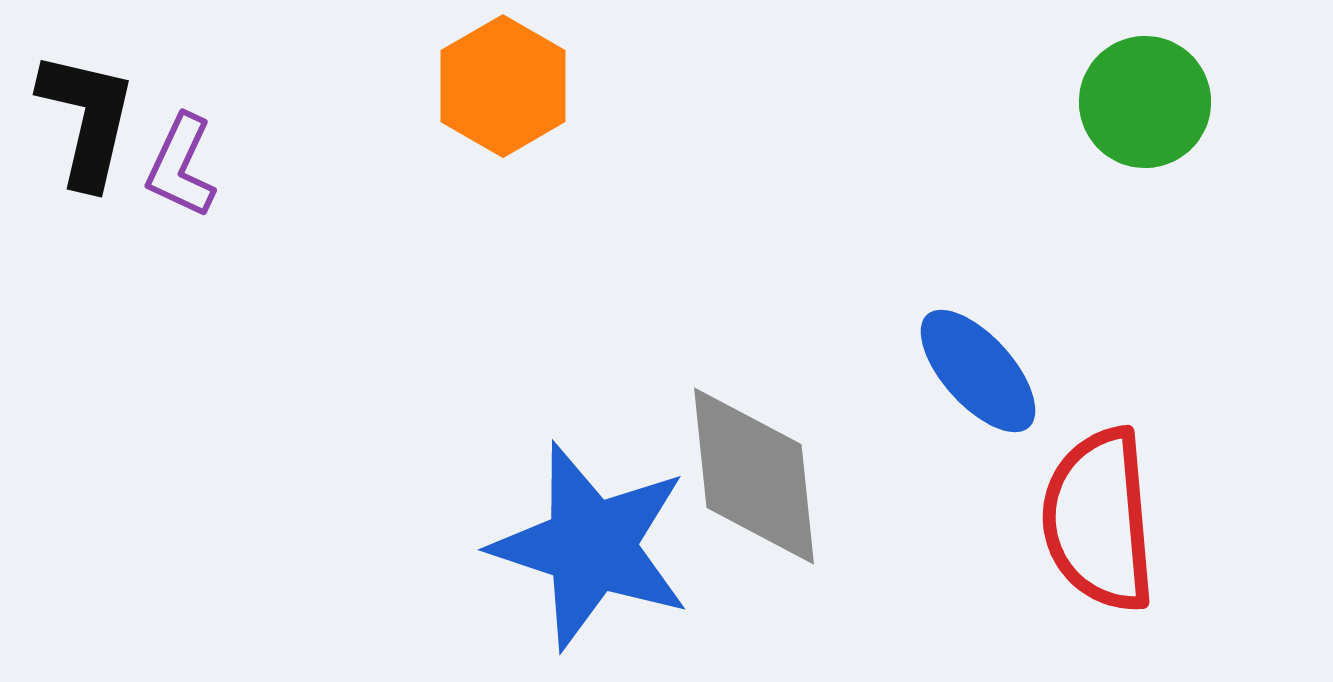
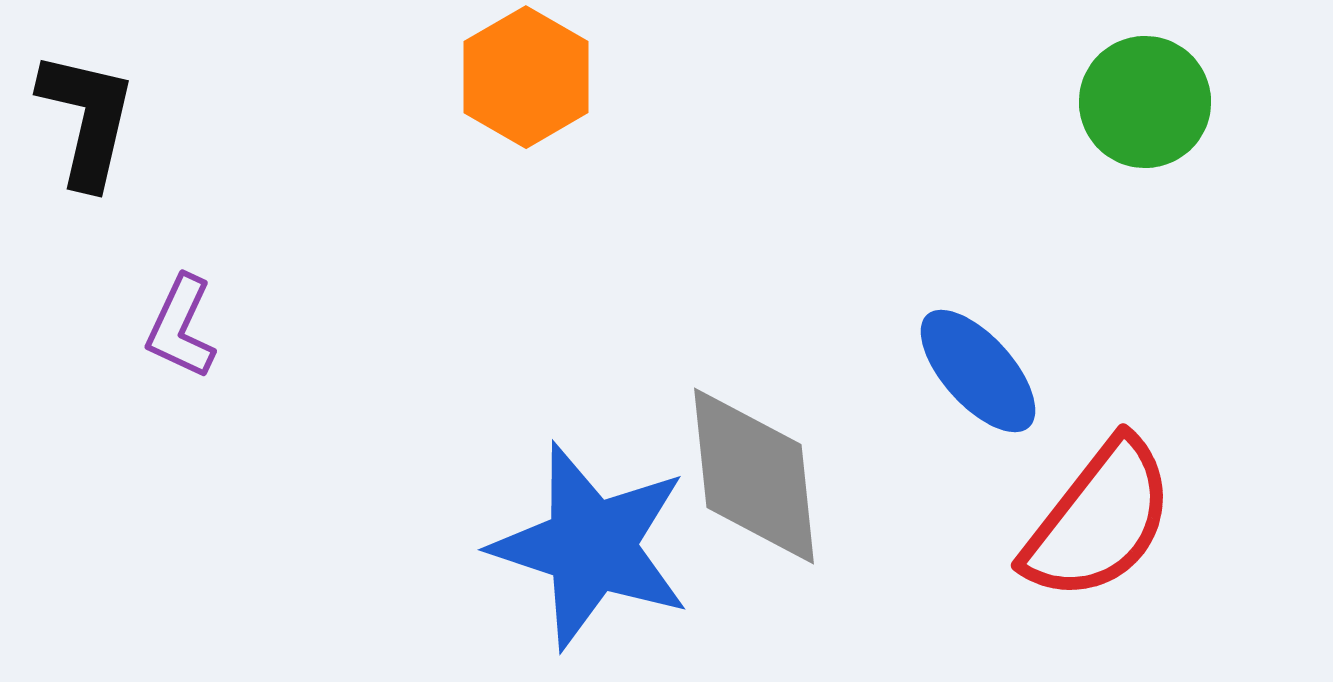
orange hexagon: moved 23 px right, 9 px up
purple L-shape: moved 161 px down
red semicircle: rotated 137 degrees counterclockwise
